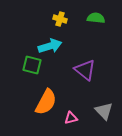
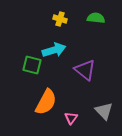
cyan arrow: moved 4 px right, 4 px down
pink triangle: rotated 40 degrees counterclockwise
